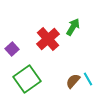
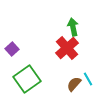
green arrow: rotated 42 degrees counterclockwise
red cross: moved 19 px right, 9 px down
brown semicircle: moved 1 px right, 3 px down
